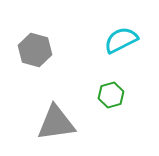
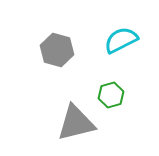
gray hexagon: moved 22 px right
gray triangle: moved 20 px right; rotated 6 degrees counterclockwise
